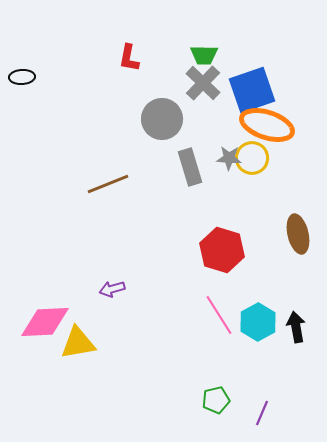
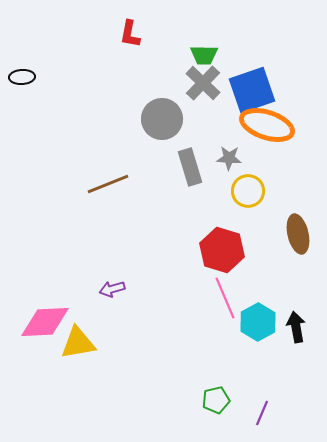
red L-shape: moved 1 px right, 24 px up
yellow circle: moved 4 px left, 33 px down
pink line: moved 6 px right, 17 px up; rotated 9 degrees clockwise
